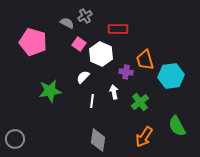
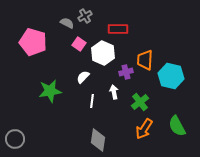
white hexagon: moved 2 px right, 1 px up
orange trapezoid: rotated 20 degrees clockwise
purple cross: rotated 24 degrees counterclockwise
cyan hexagon: rotated 20 degrees clockwise
orange arrow: moved 8 px up
